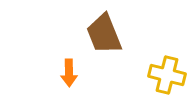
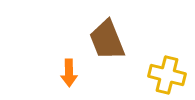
brown trapezoid: moved 3 px right, 6 px down
